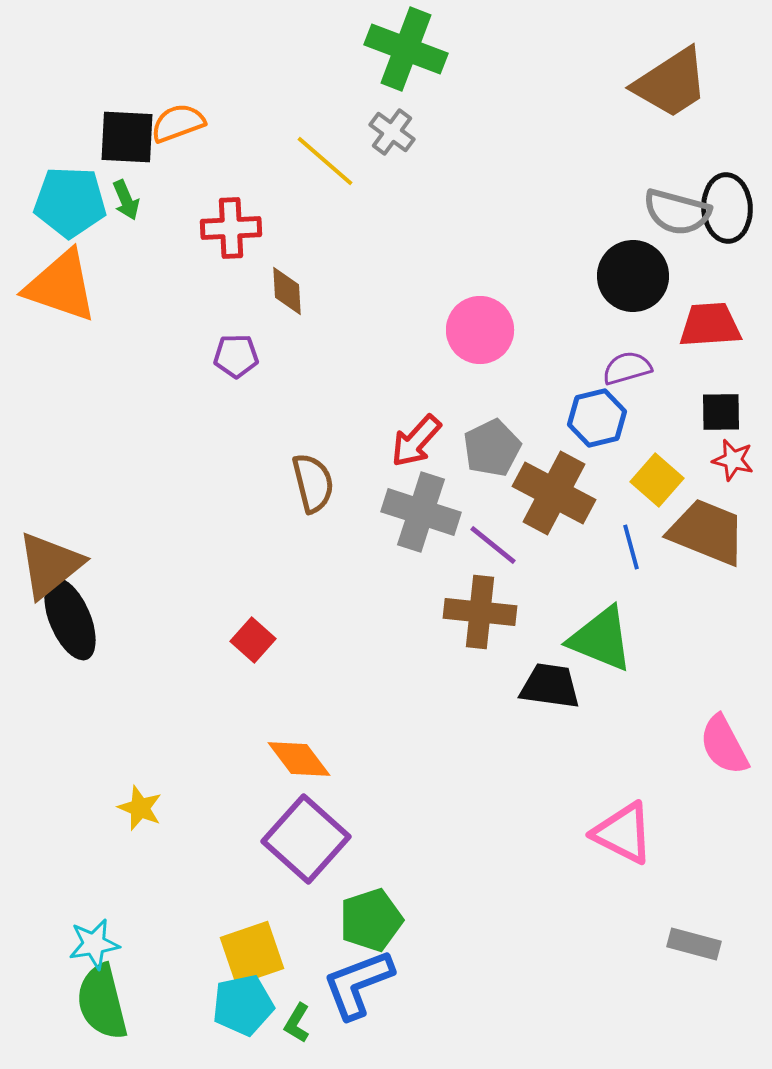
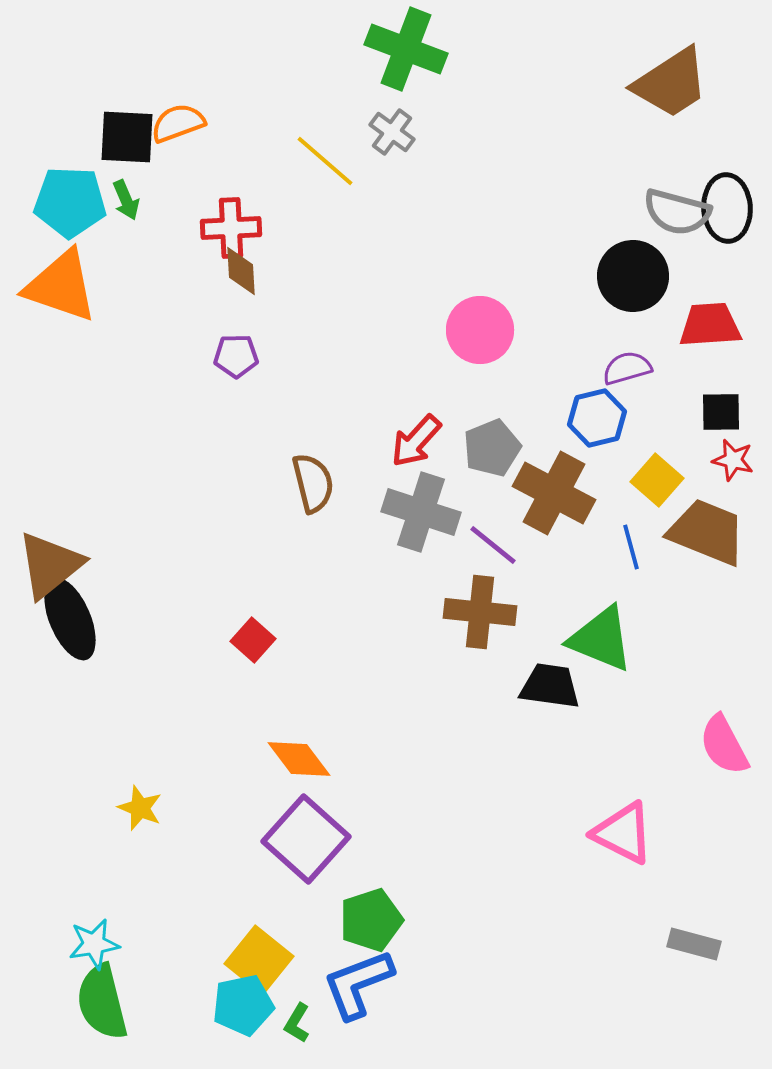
brown diamond at (287, 291): moved 46 px left, 20 px up
gray pentagon at (492, 448): rotated 4 degrees clockwise
yellow square at (252, 953): moved 7 px right, 7 px down; rotated 32 degrees counterclockwise
